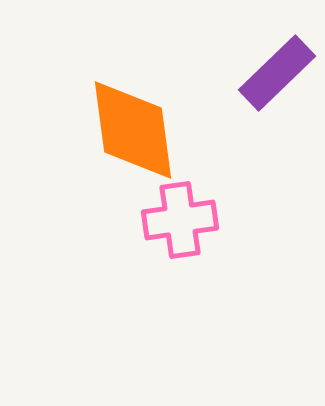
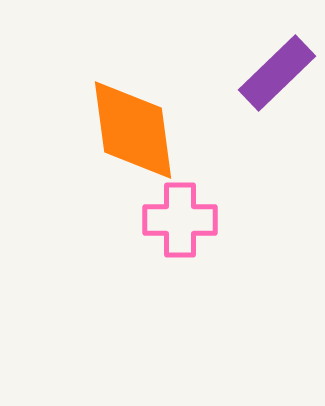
pink cross: rotated 8 degrees clockwise
